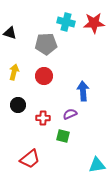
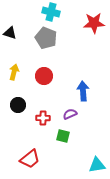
cyan cross: moved 15 px left, 10 px up
gray pentagon: moved 6 px up; rotated 25 degrees clockwise
